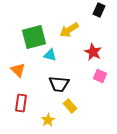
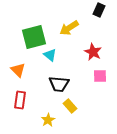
yellow arrow: moved 2 px up
cyan triangle: rotated 24 degrees clockwise
pink square: rotated 24 degrees counterclockwise
red rectangle: moved 1 px left, 3 px up
